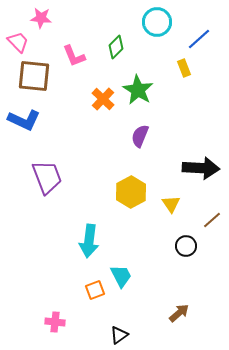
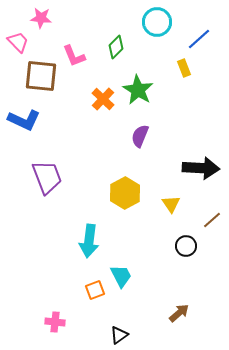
brown square: moved 7 px right
yellow hexagon: moved 6 px left, 1 px down
